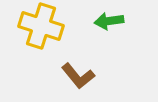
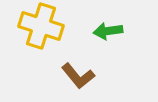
green arrow: moved 1 px left, 10 px down
